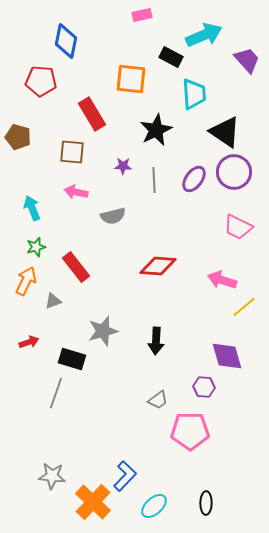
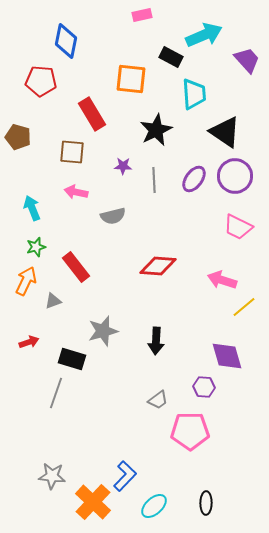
purple circle at (234, 172): moved 1 px right, 4 px down
